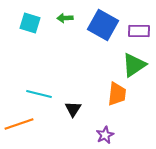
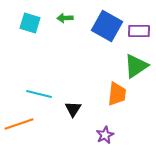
blue square: moved 4 px right, 1 px down
green triangle: moved 2 px right, 1 px down
